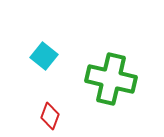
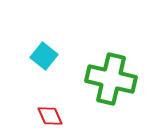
red diamond: rotated 44 degrees counterclockwise
